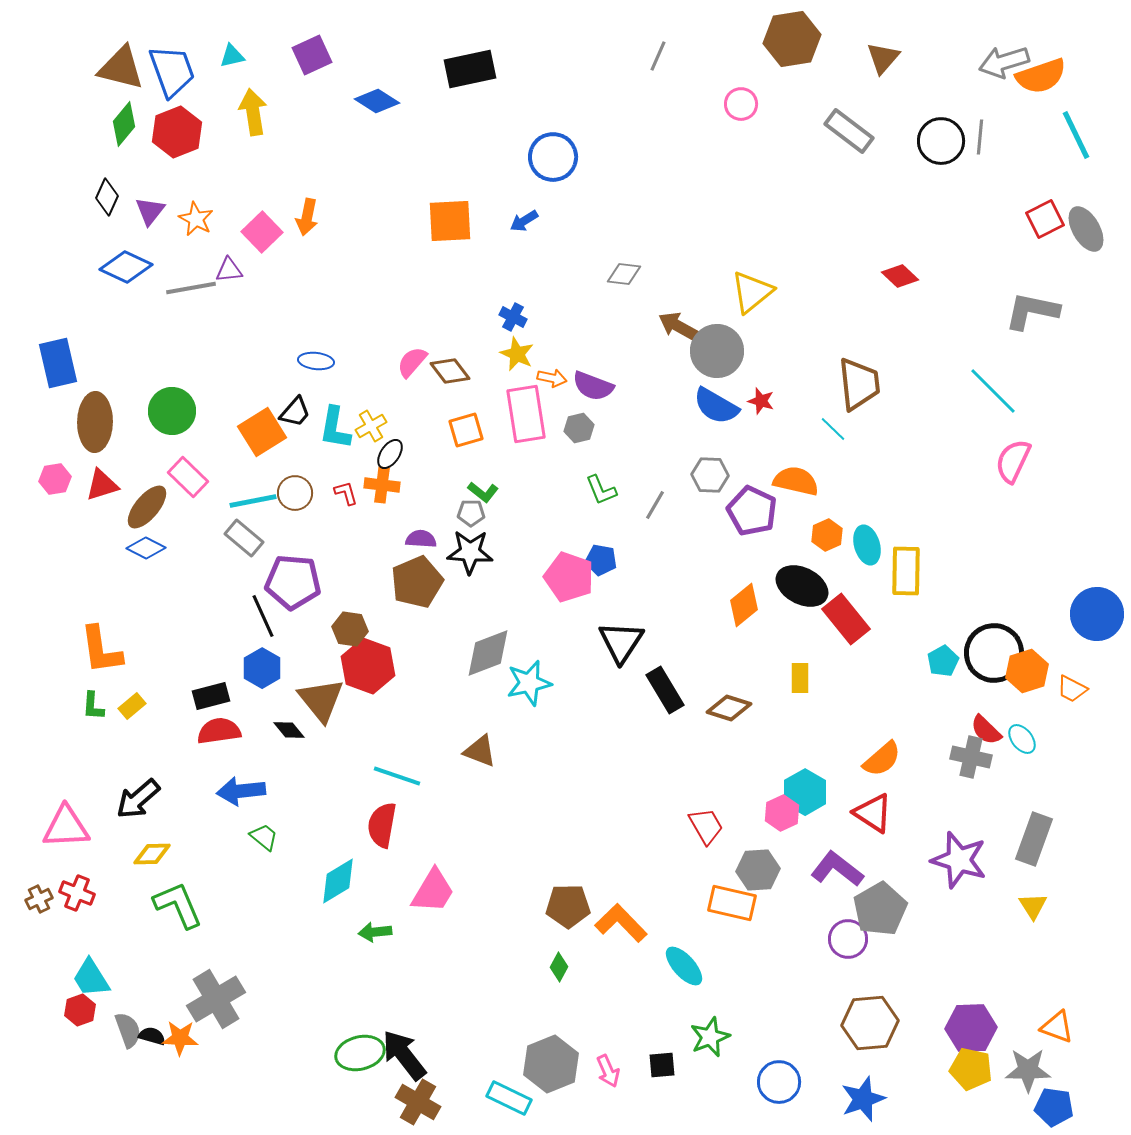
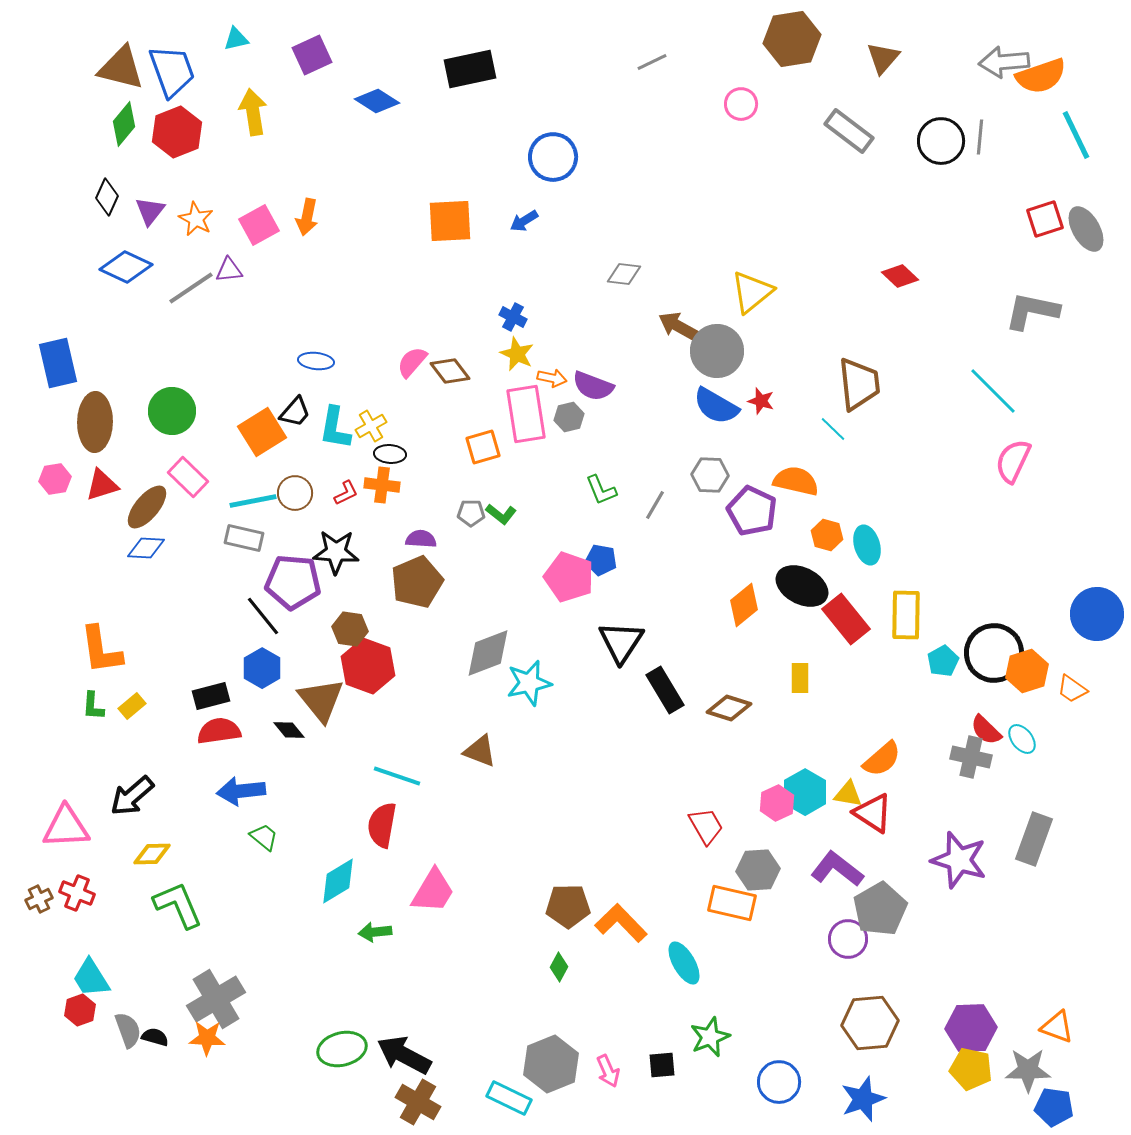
cyan triangle at (232, 56): moved 4 px right, 17 px up
gray line at (658, 56): moved 6 px left, 6 px down; rotated 40 degrees clockwise
gray arrow at (1004, 62): rotated 12 degrees clockwise
red square at (1045, 219): rotated 9 degrees clockwise
pink square at (262, 232): moved 3 px left, 7 px up; rotated 15 degrees clockwise
gray line at (191, 288): rotated 24 degrees counterclockwise
gray hexagon at (579, 428): moved 10 px left, 11 px up
orange square at (466, 430): moved 17 px right, 17 px down
black ellipse at (390, 454): rotated 60 degrees clockwise
green L-shape at (483, 492): moved 18 px right, 22 px down
red L-shape at (346, 493): rotated 80 degrees clockwise
orange hexagon at (827, 535): rotated 20 degrees counterclockwise
gray rectangle at (244, 538): rotated 27 degrees counterclockwise
blue diamond at (146, 548): rotated 24 degrees counterclockwise
black star at (470, 552): moved 134 px left
yellow rectangle at (906, 571): moved 44 px down
black line at (263, 616): rotated 15 degrees counterclockwise
orange trapezoid at (1072, 689): rotated 8 degrees clockwise
black arrow at (138, 799): moved 6 px left, 3 px up
pink hexagon at (782, 813): moved 5 px left, 10 px up
yellow triangle at (1033, 906): moved 185 px left, 112 px up; rotated 48 degrees counterclockwise
cyan ellipse at (684, 966): moved 3 px up; rotated 12 degrees clockwise
black semicircle at (152, 1036): moved 3 px right, 1 px down
orange star at (180, 1038): moved 27 px right
green ellipse at (360, 1053): moved 18 px left, 4 px up
black arrow at (404, 1055): rotated 24 degrees counterclockwise
